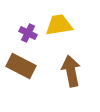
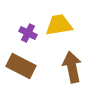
brown arrow: moved 1 px right, 4 px up
